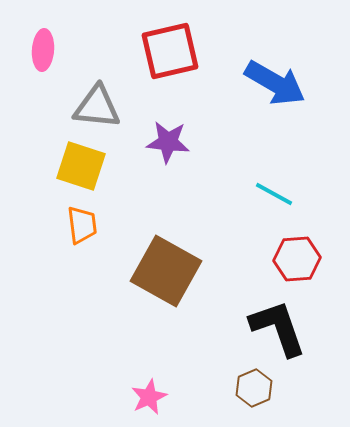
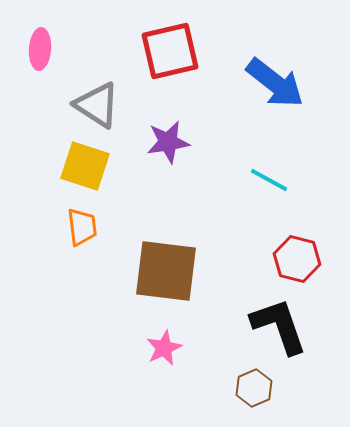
pink ellipse: moved 3 px left, 1 px up
blue arrow: rotated 8 degrees clockwise
gray triangle: moved 2 px up; rotated 27 degrees clockwise
purple star: rotated 15 degrees counterclockwise
yellow square: moved 4 px right
cyan line: moved 5 px left, 14 px up
orange trapezoid: moved 2 px down
red hexagon: rotated 18 degrees clockwise
brown square: rotated 22 degrees counterclockwise
black L-shape: moved 1 px right, 2 px up
pink star: moved 15 px right, 49 px up
